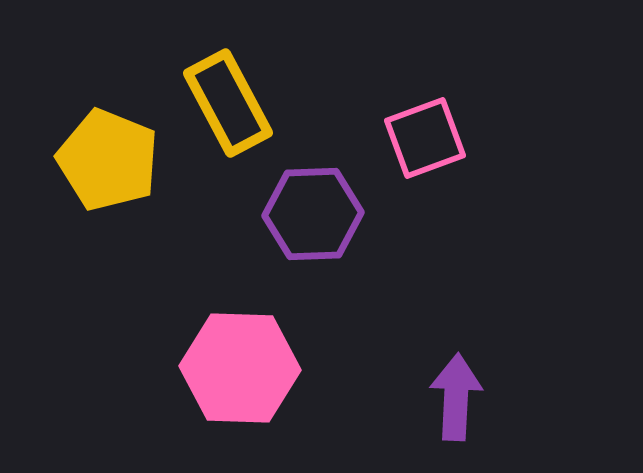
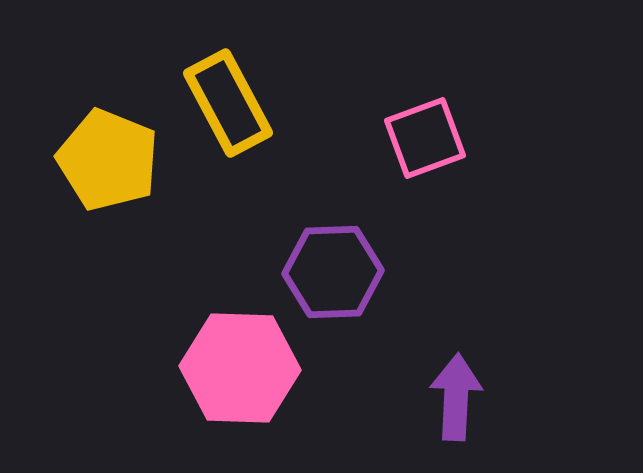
purple hexagon: moved 20 px right, 58 px down
